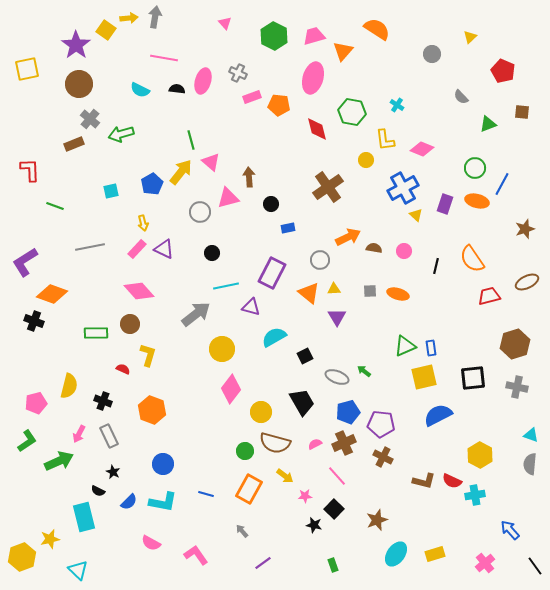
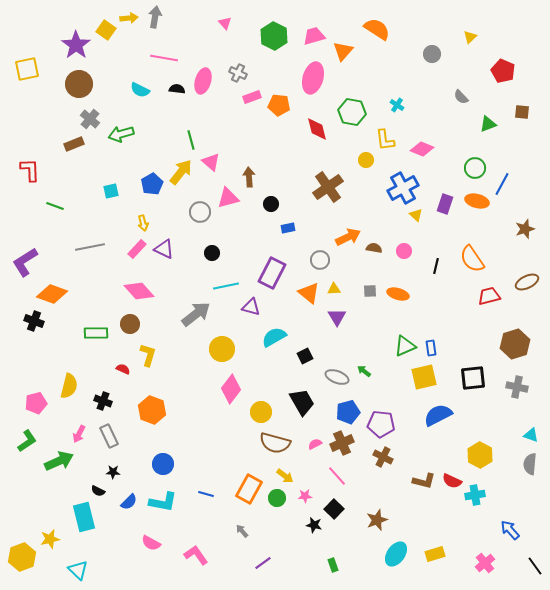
brown cross at (344, 443): moved 2 px left
green circle at (245, 451): moved 32 px right, 47 px down
black star at (113, 472): rotated 24 degrees counterclockwise
